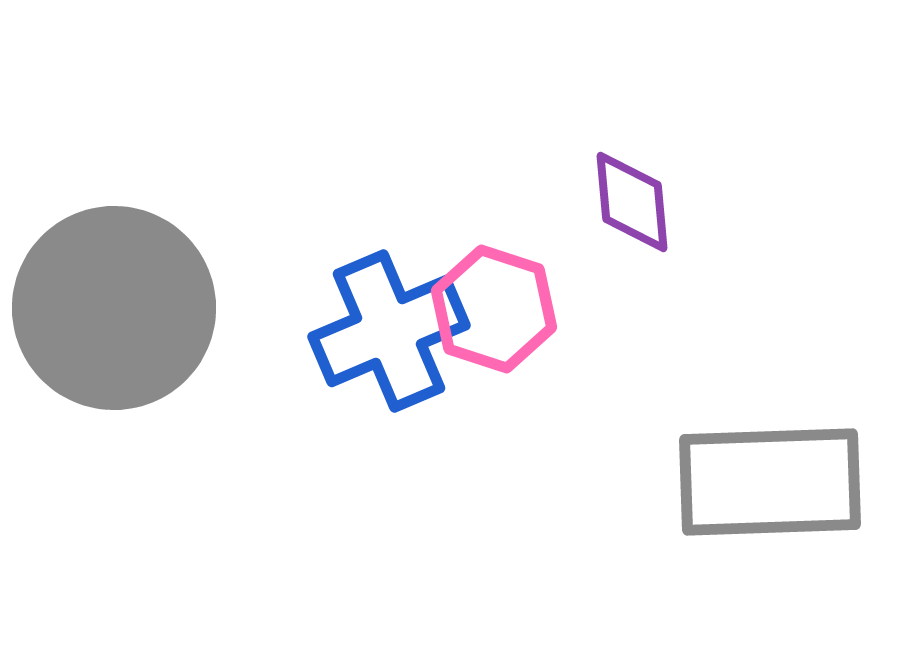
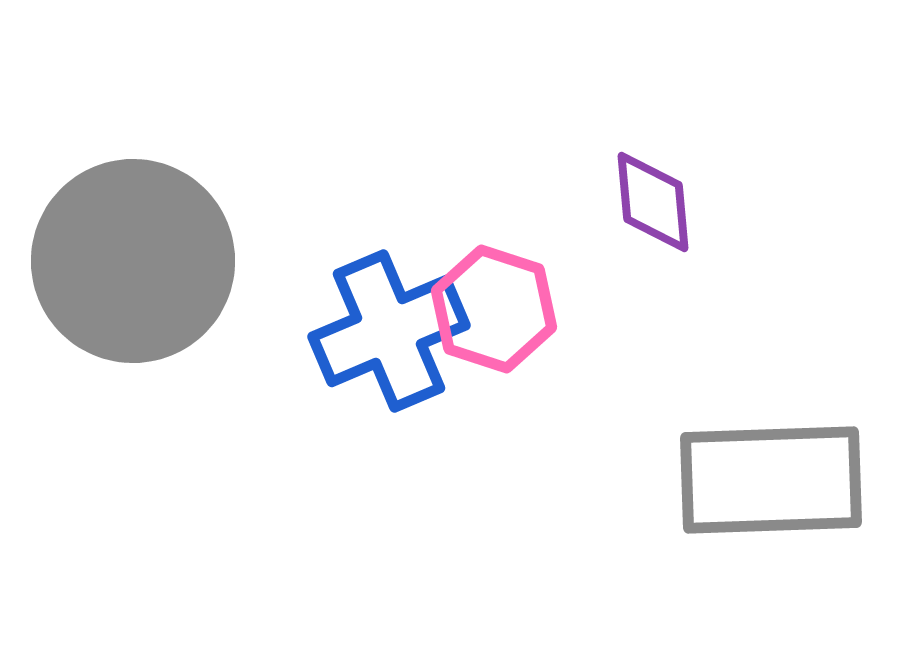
purple diamond: moved 21 px right
gray circle: moved 19 px right, 47 px up
gray rectangle: moved 1 px right, 2 px up
